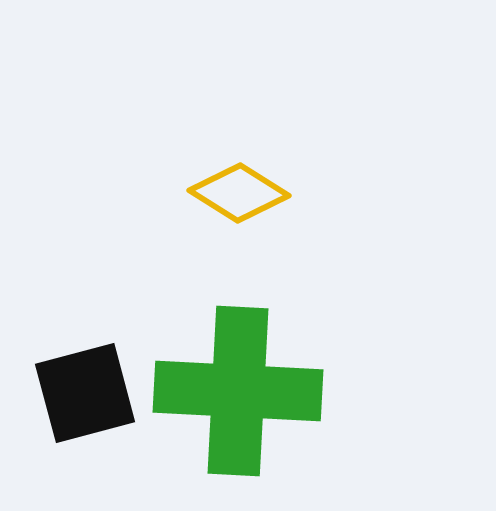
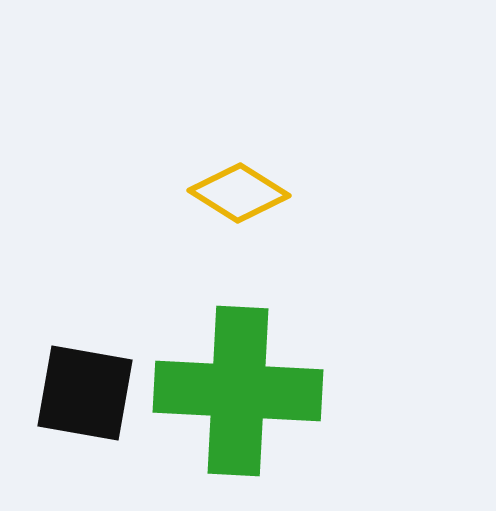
black square: rotated 25 degrees clockwise
